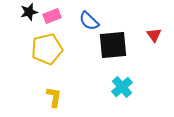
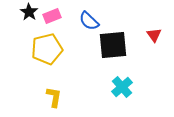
black star: rotated 24 degrees counterclockwise
